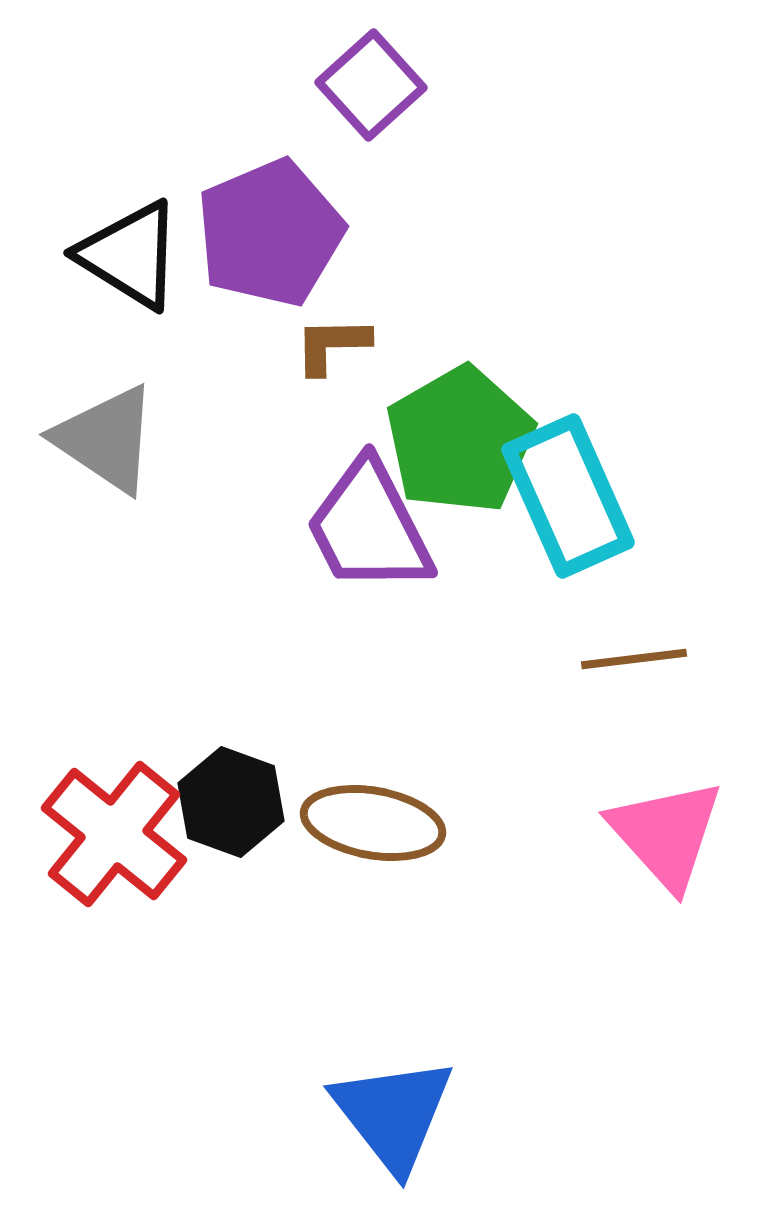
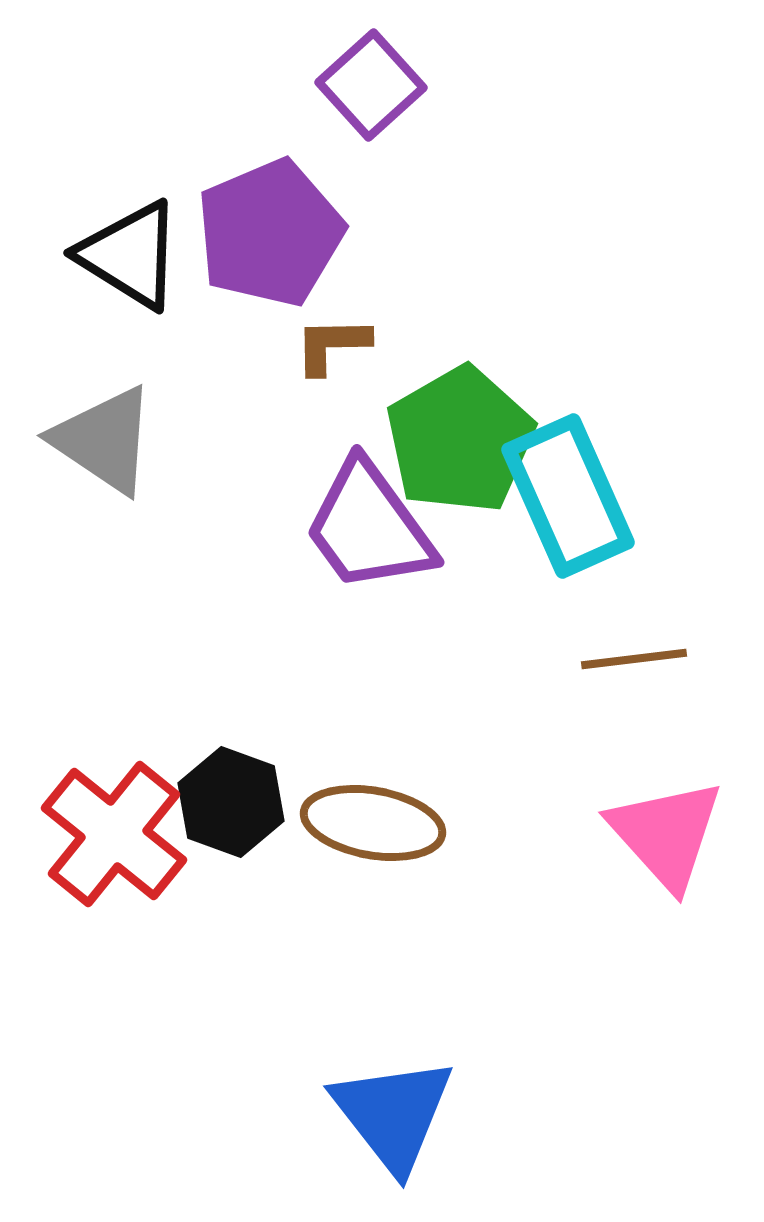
gray triangle: moved 2 px left, 1 px down
purple trapezoid: rotated 9 degrees counterclockwise
